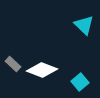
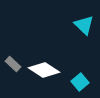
white diamond: moved 2 px right; rotated 12 degrees clockwise
